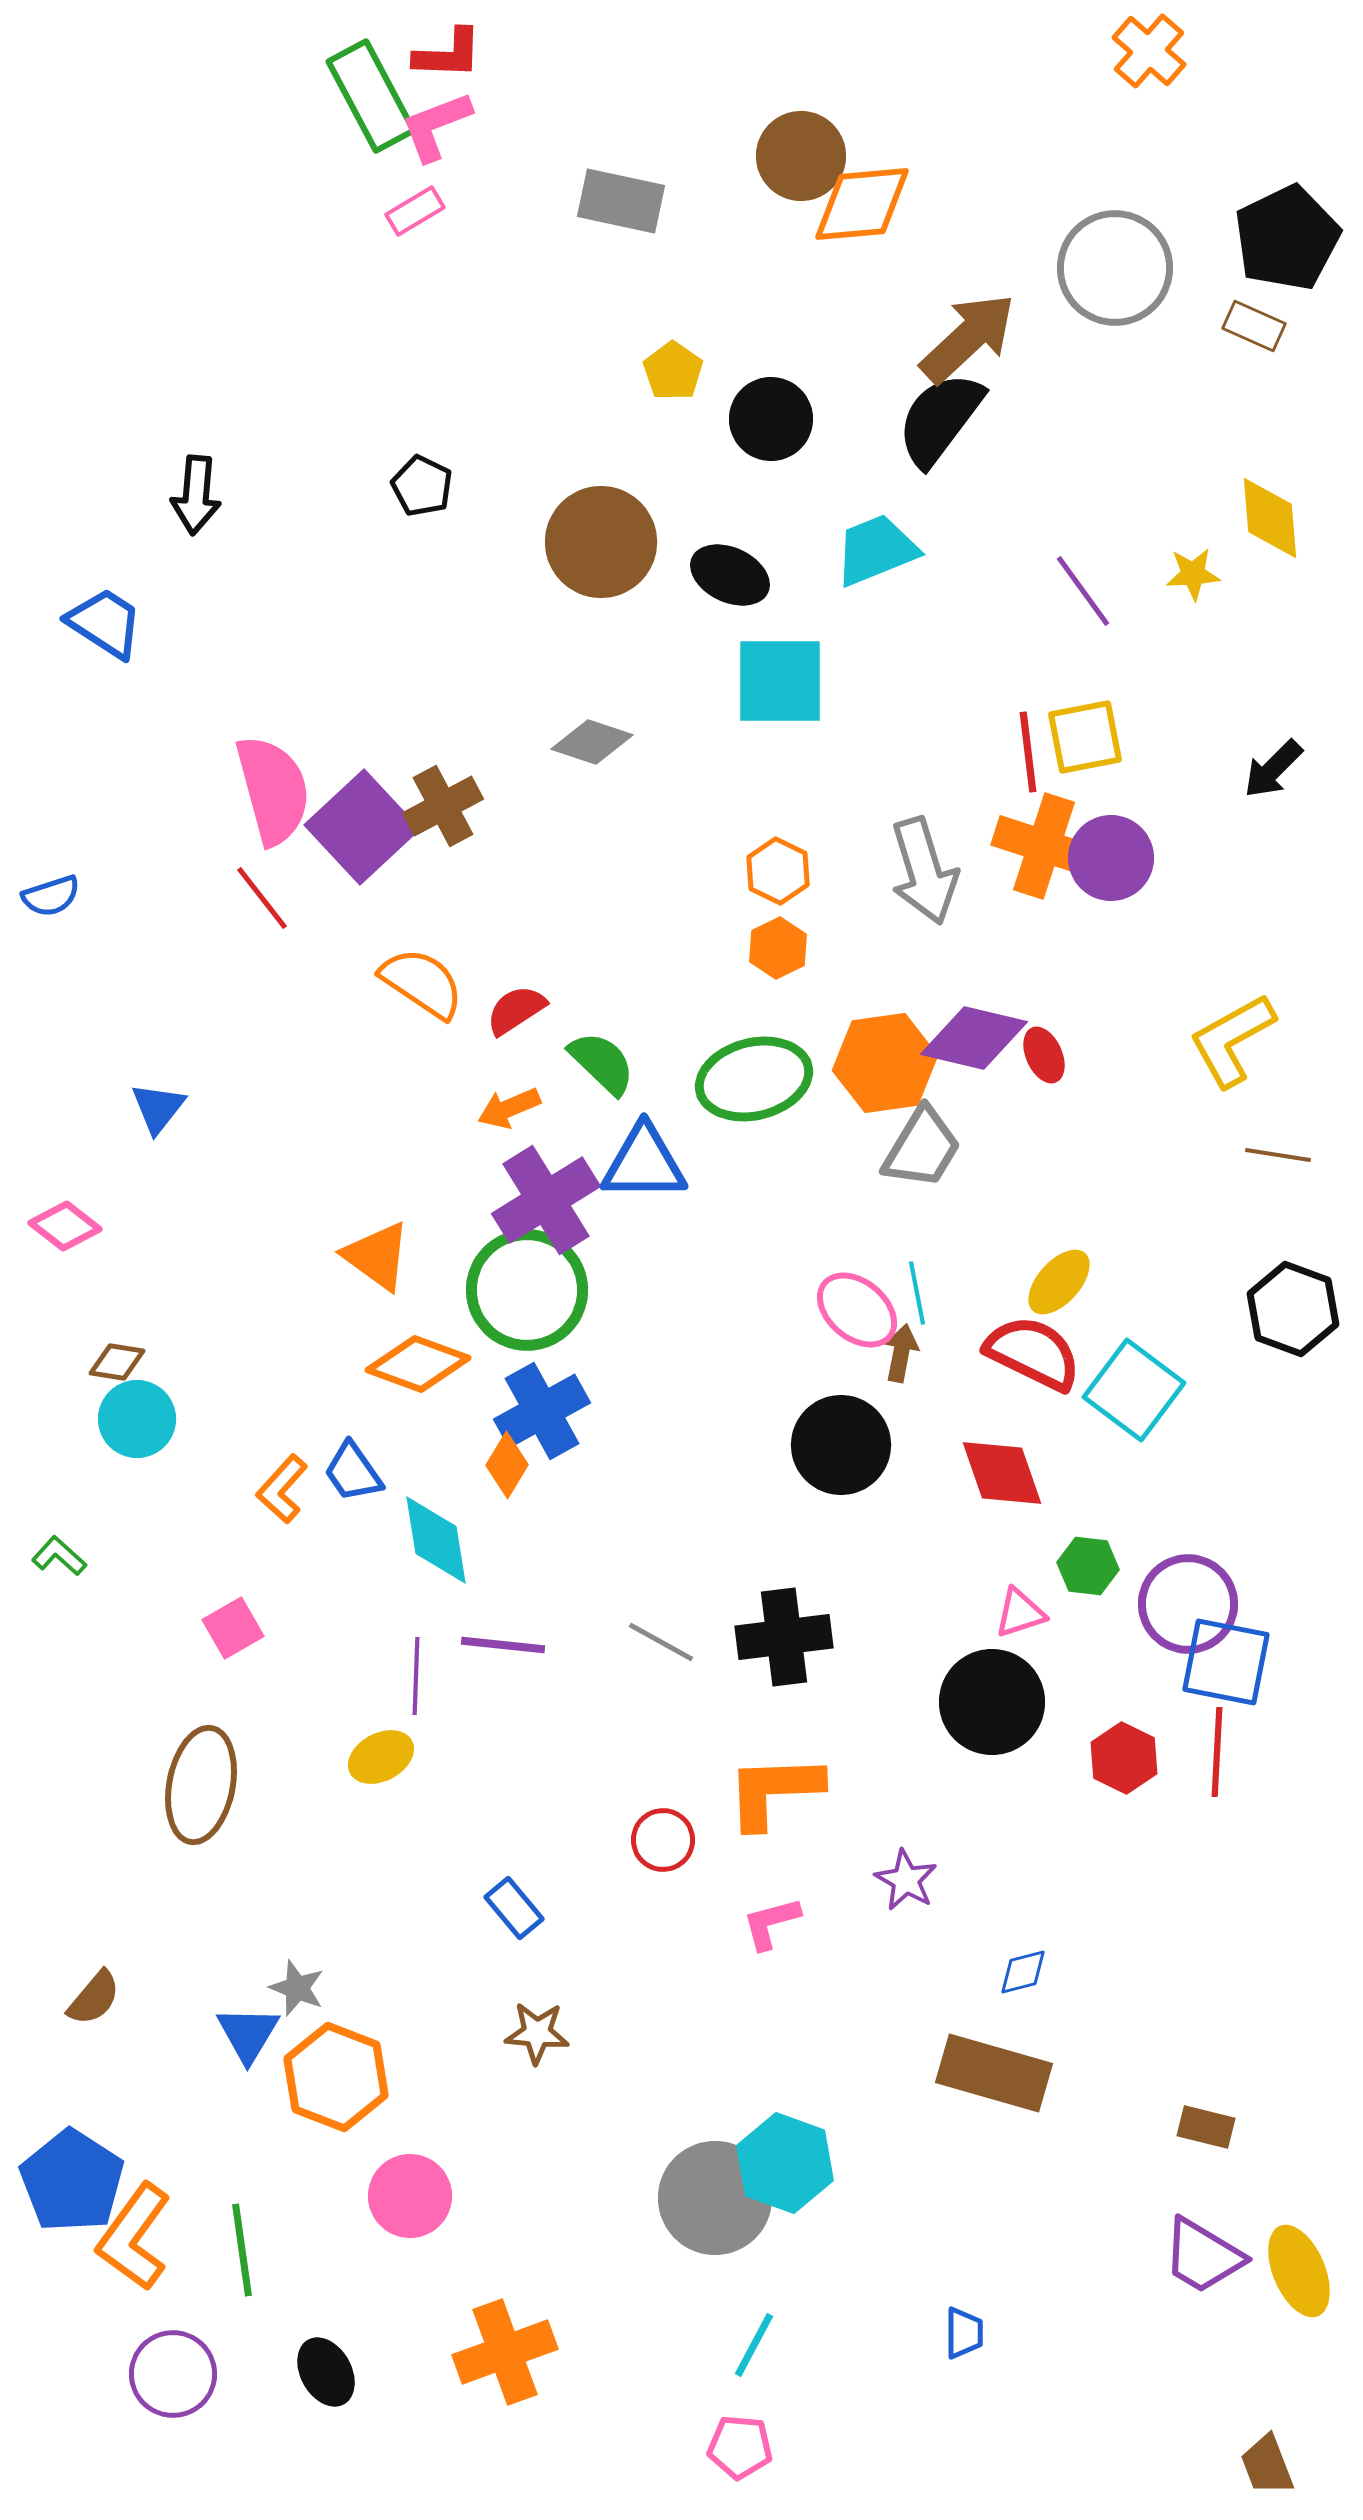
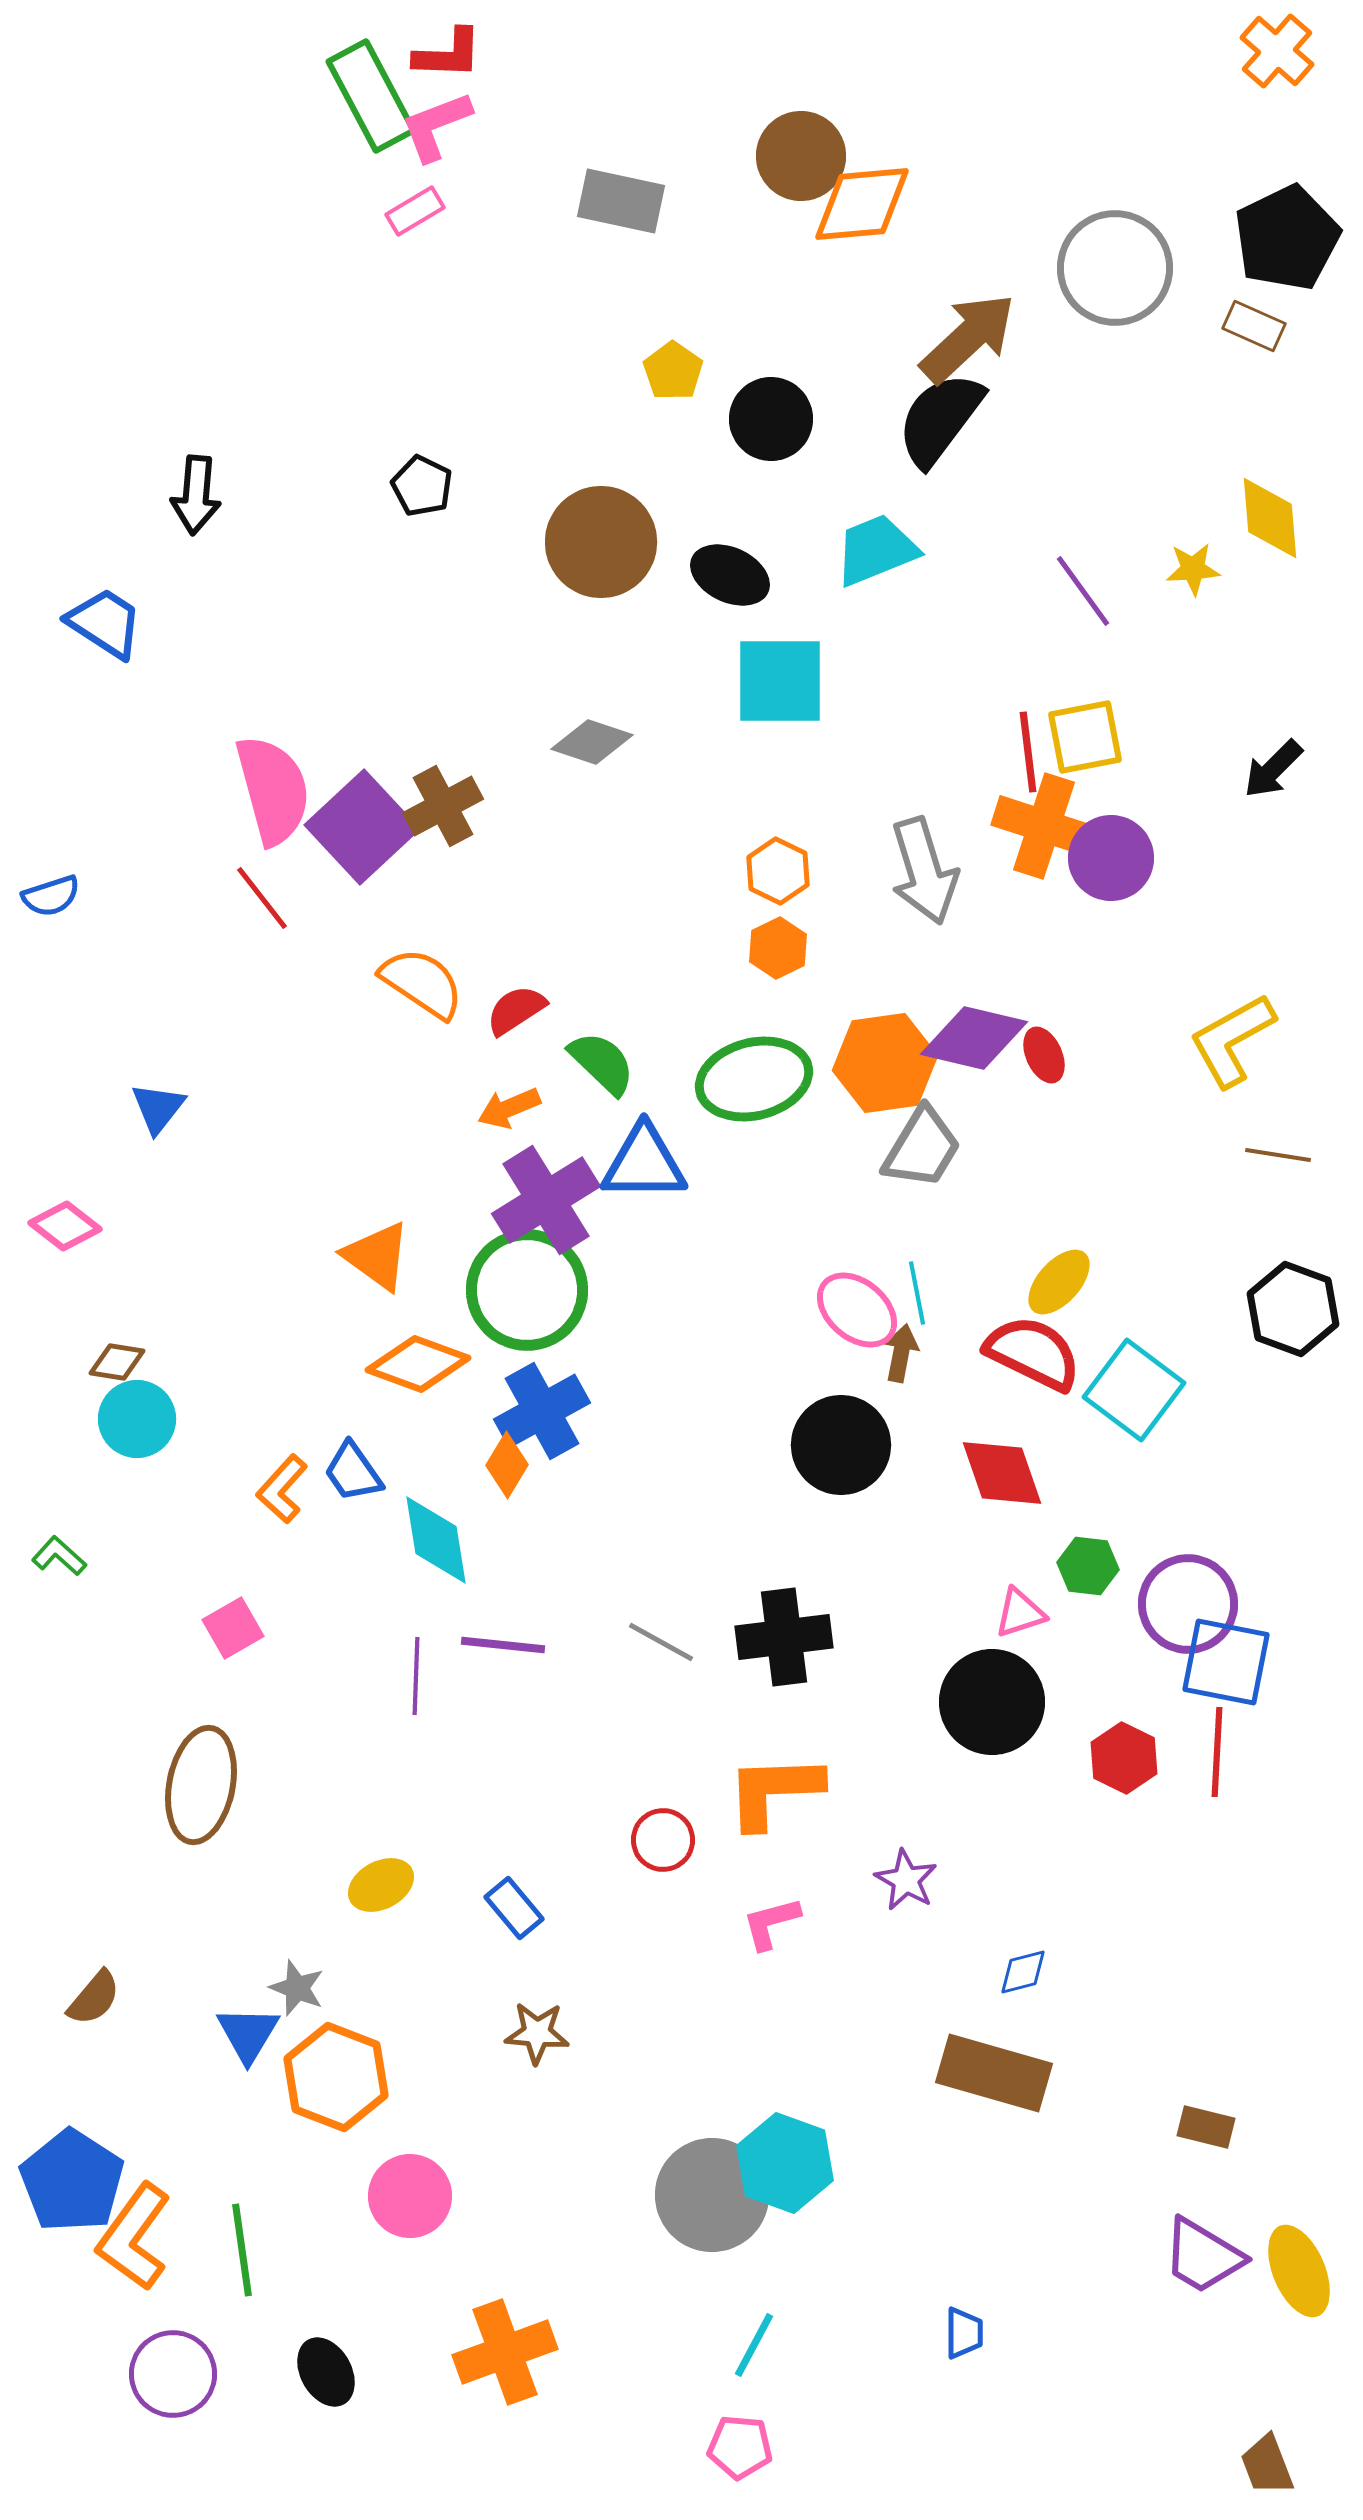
orange cross at (1149, 51): moved 128 px right
yellow star at (1193, 574): moved 5 px up
orange cross at (1044, 846): moved 20 px up
yellow ellipse at (381, 1757): moved 128 px down
gray circle at (715, 2198): moved 3 px left, 3 px up
